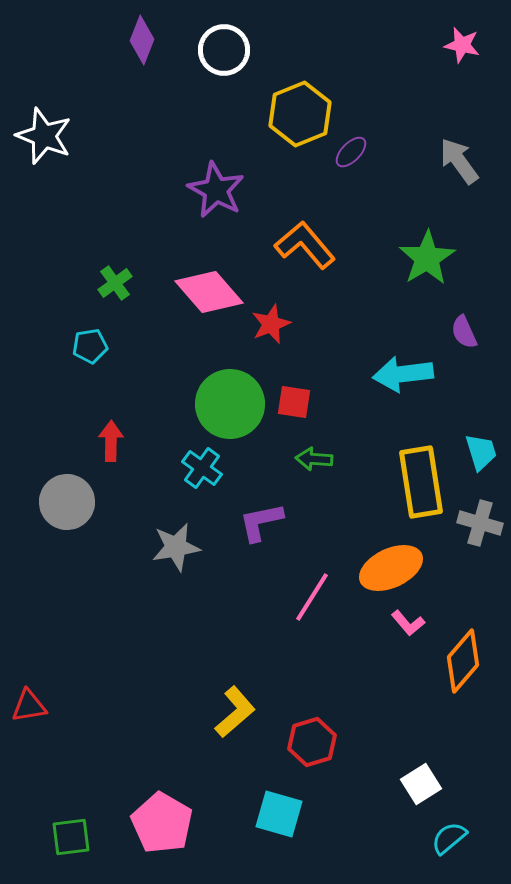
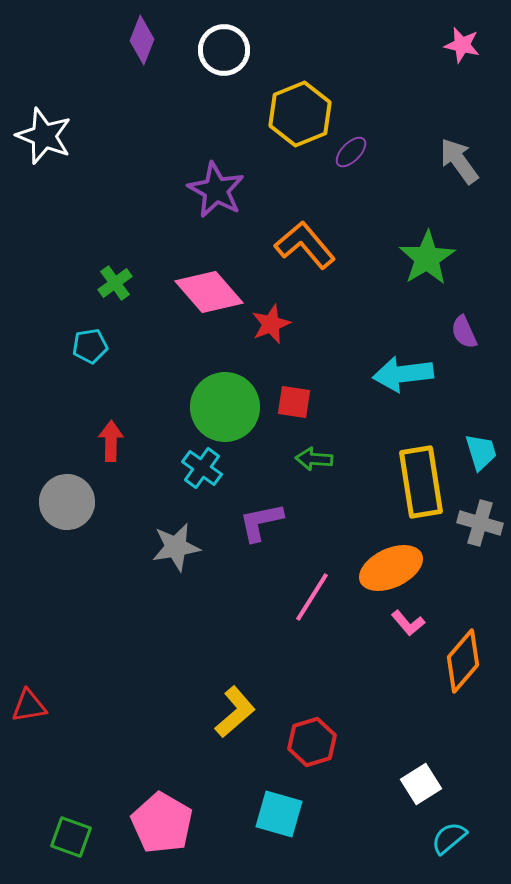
green circle: moved 5 px left, 3 px down
green square: rotated 27 degrees clockwise
